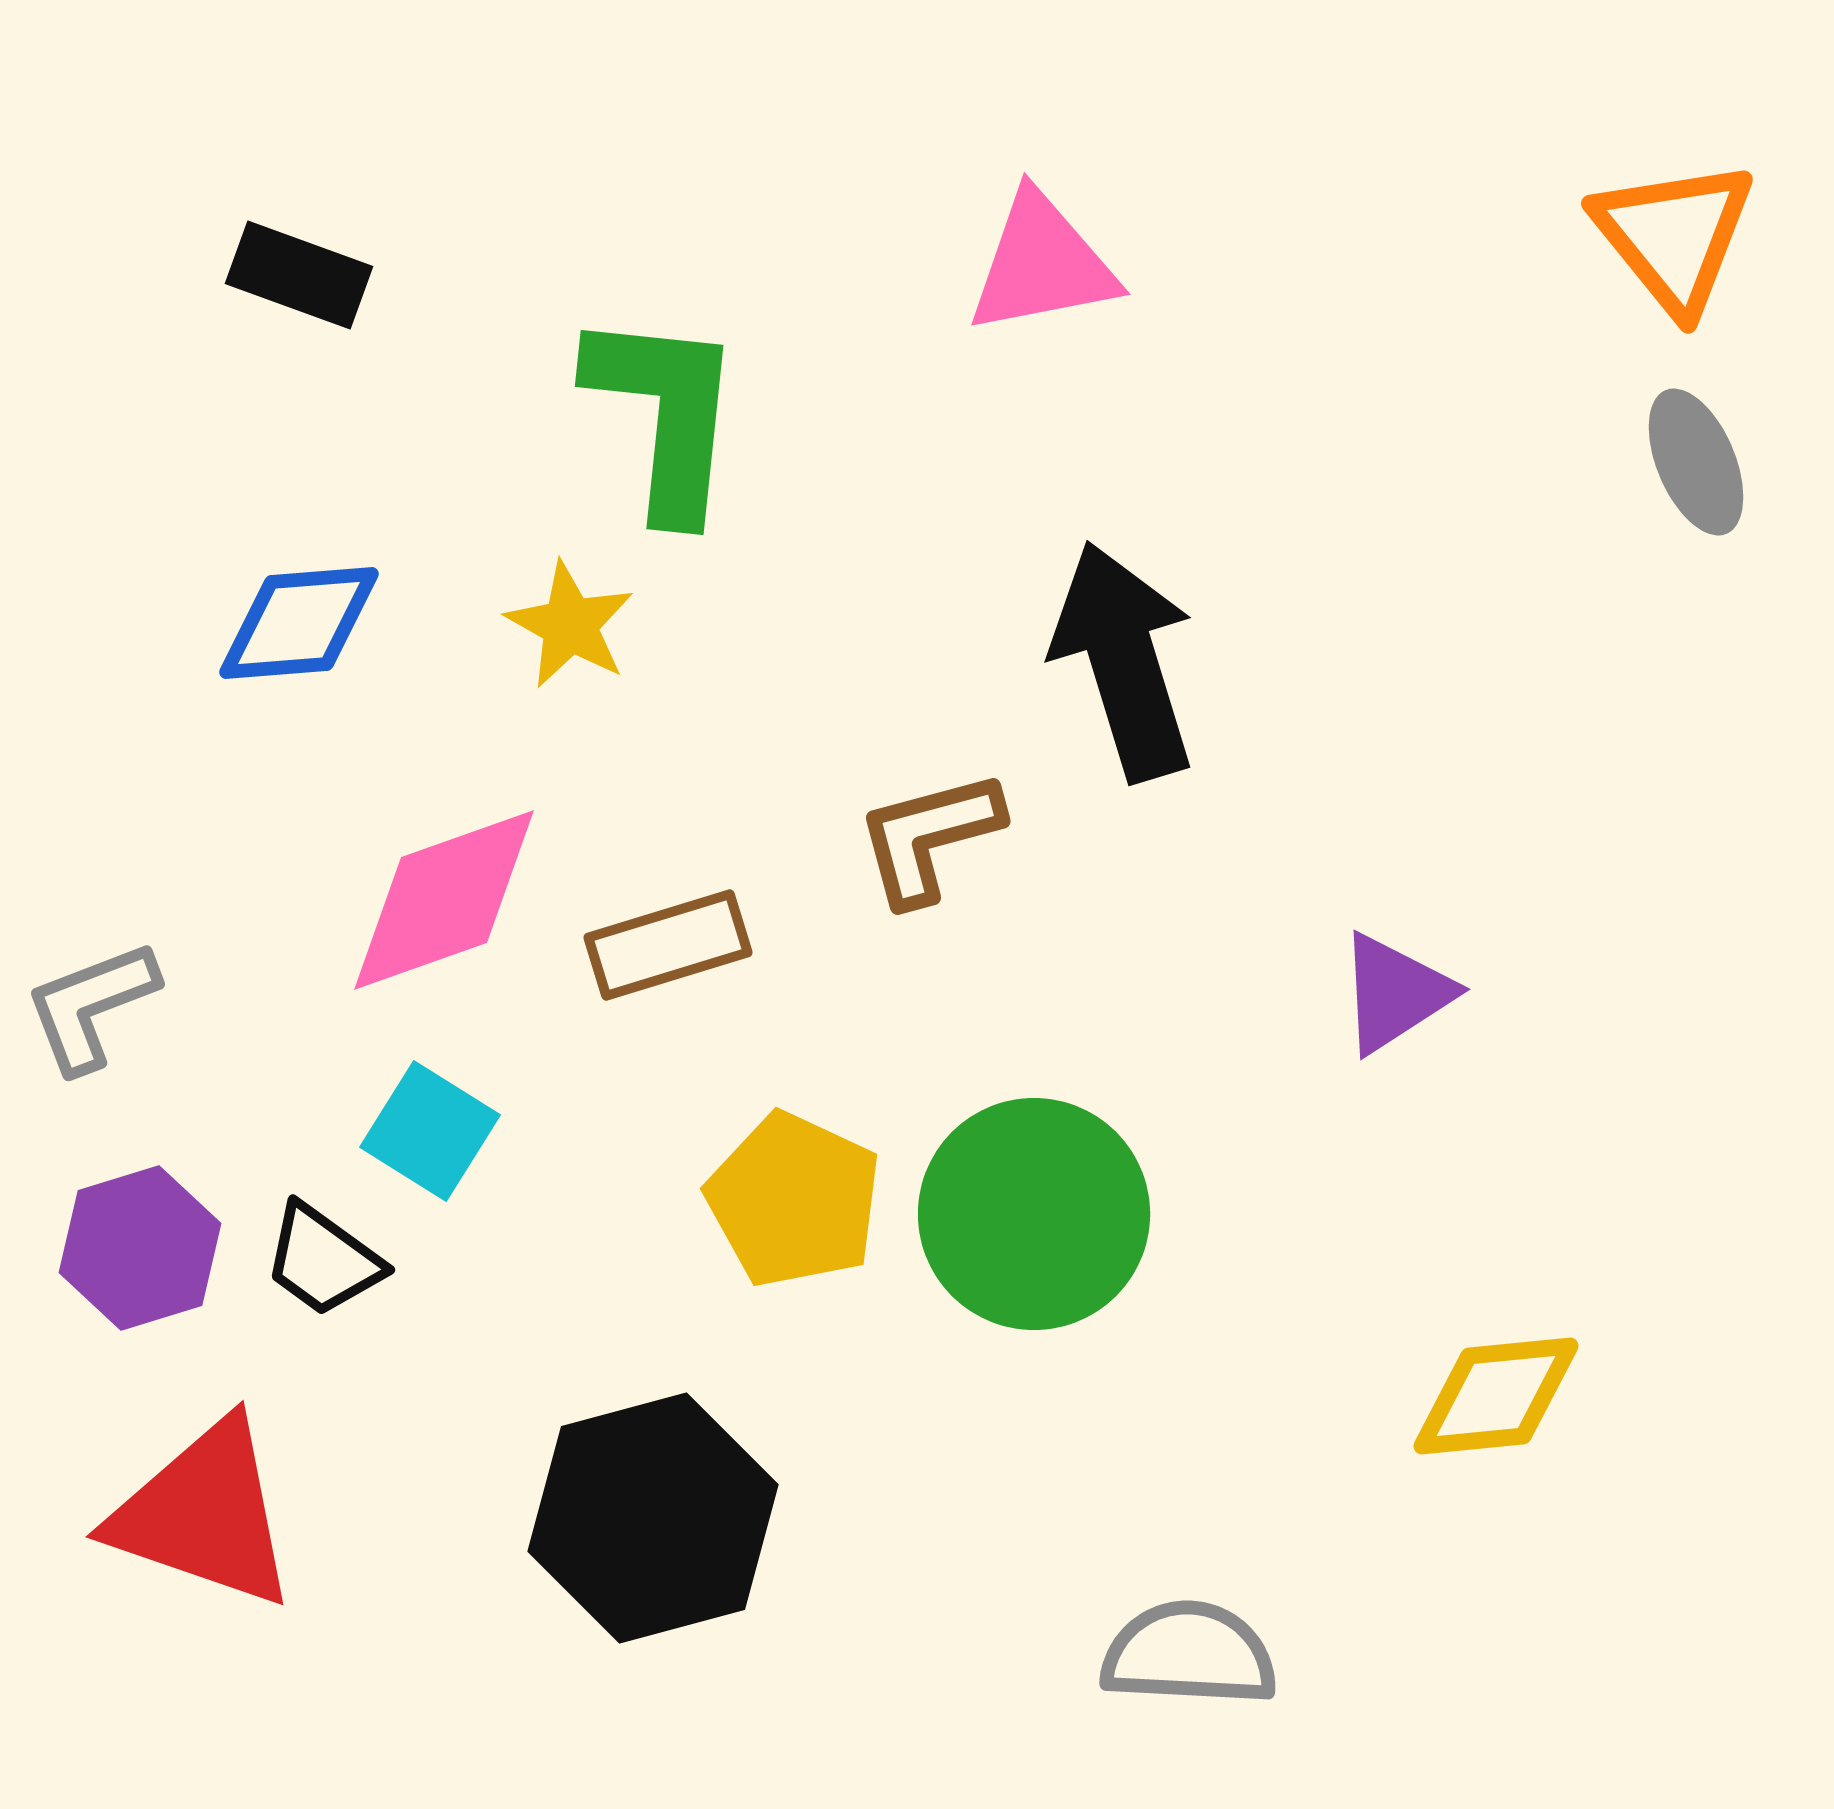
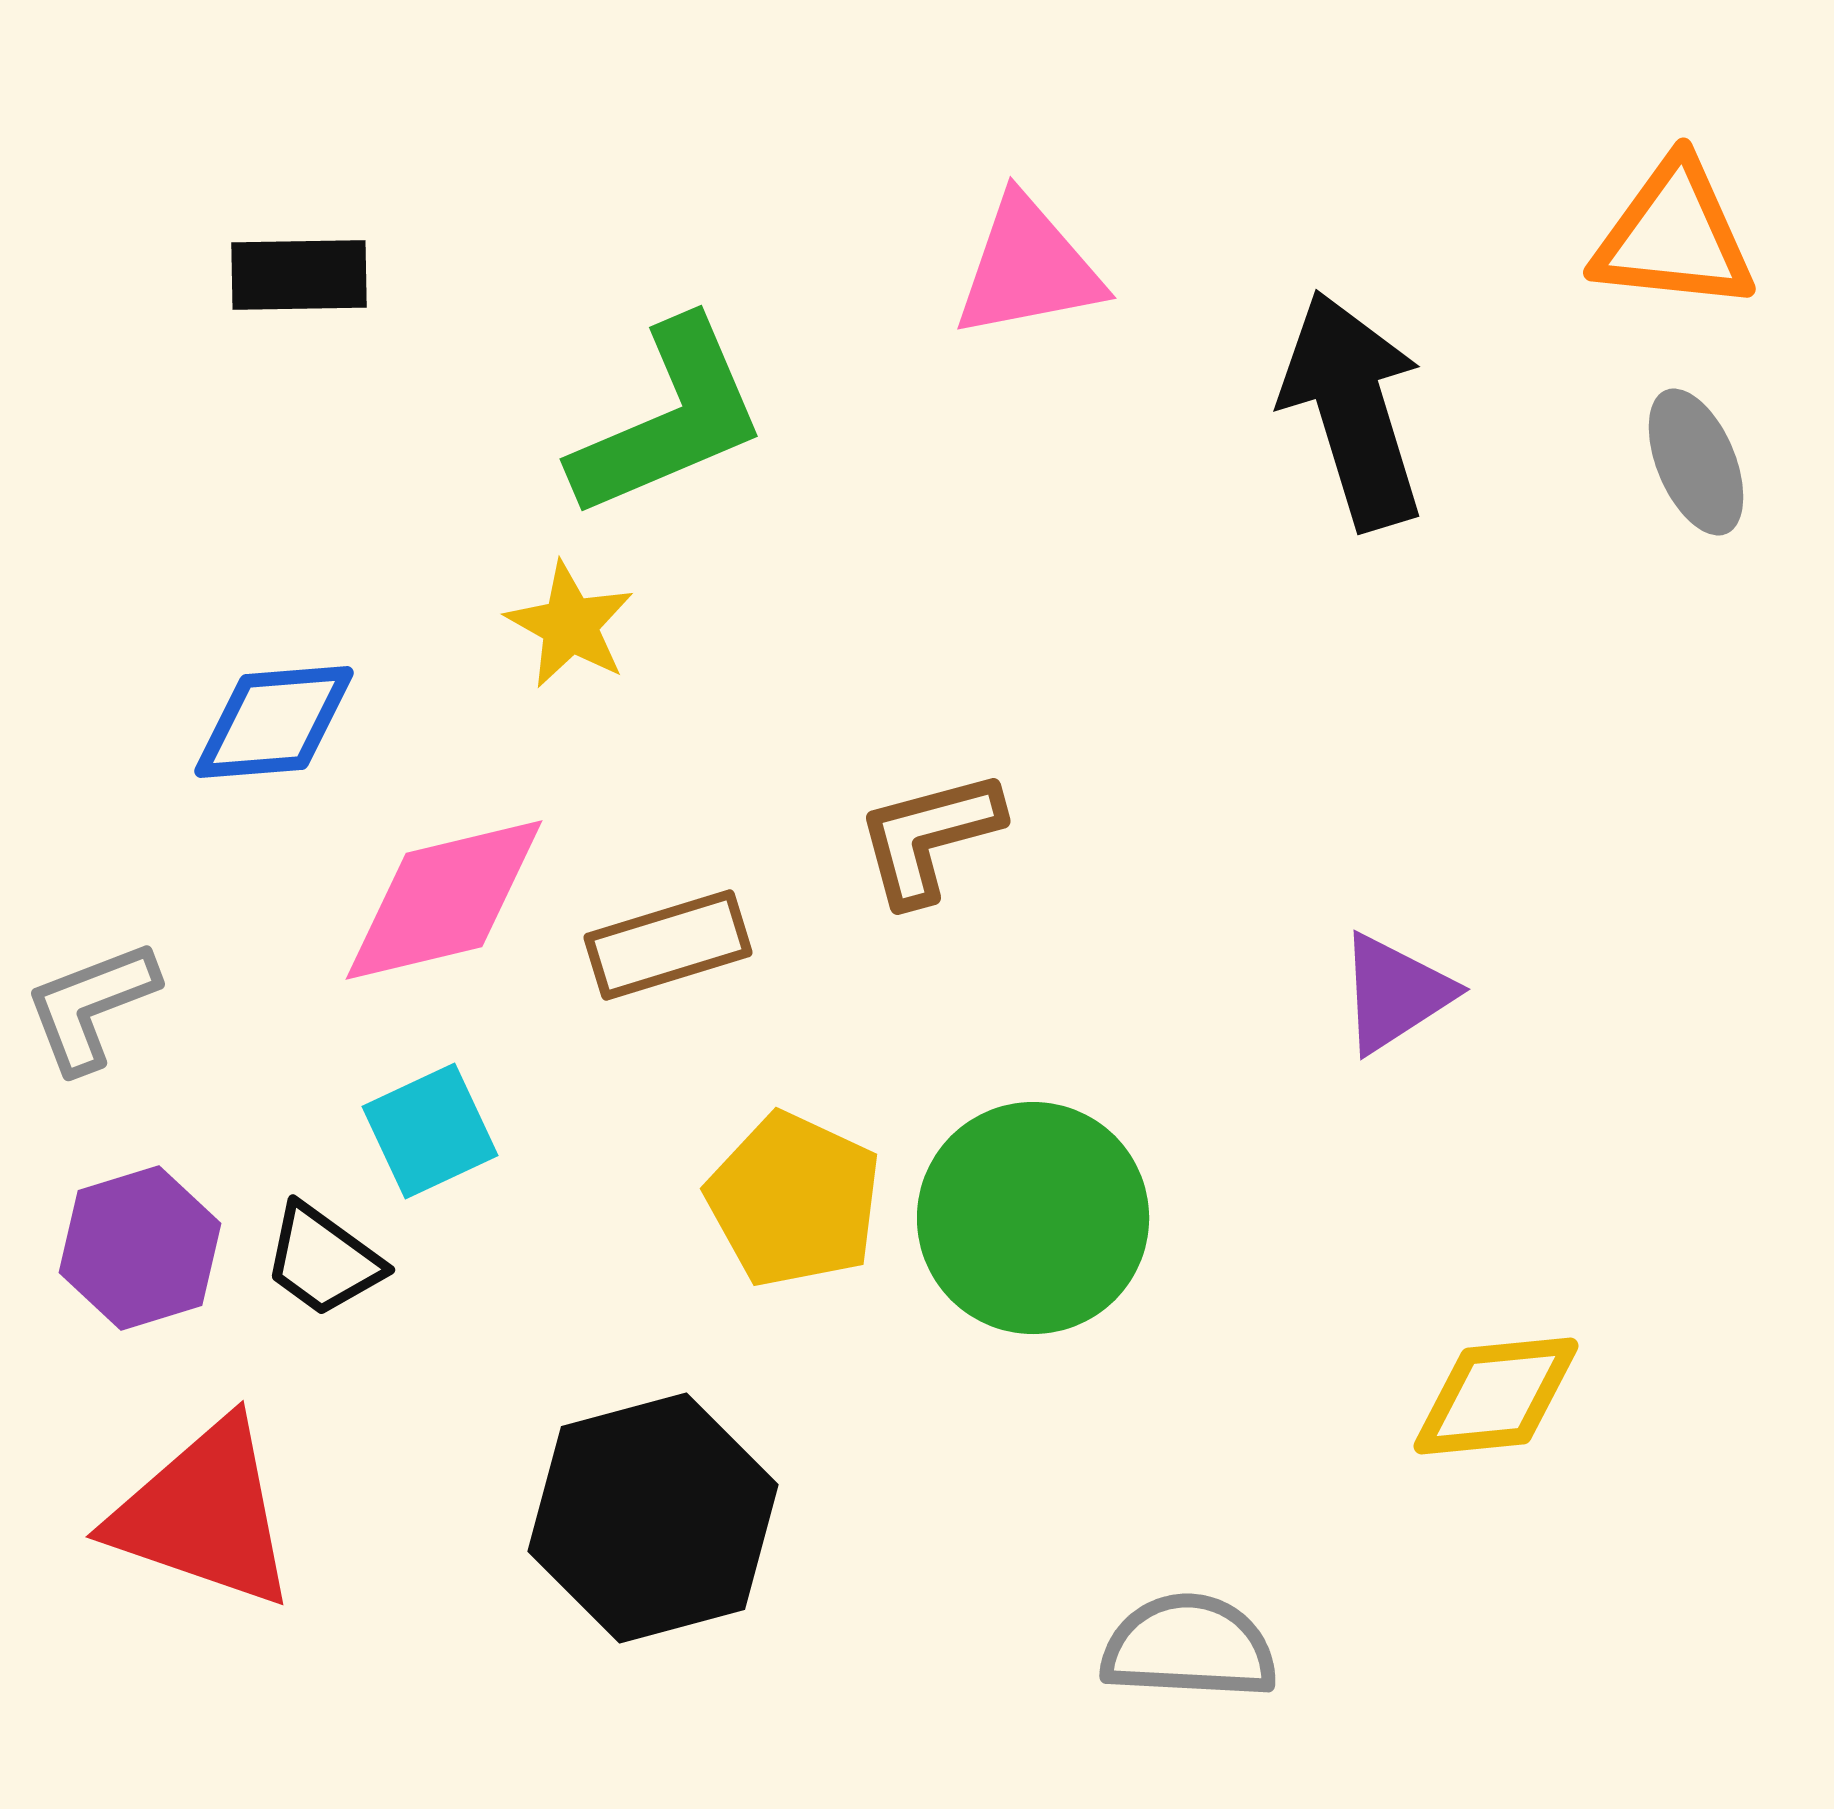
orange triangle: rotated 45 degrees counterclockwise
pink triangle: moved 14 px left, 4 px down
black rectangle: rotated 21 degrees counterclockwise
green L-shape: moved 4 px right, 5 px down; rotated 61 degrees clockwise
blue diamond: moved 25 px left, 99 px down
black arrow: moved 229 px right, 251 px up
pink diamond: rotated 6 degrees clockwise
cyan square: rotated 33 degrees clockwise
green circle: moved 1 px left, 4 px down
gray semicircle: moved 7 px up
